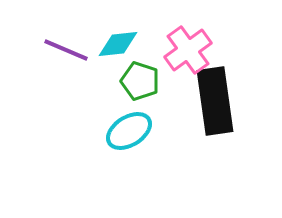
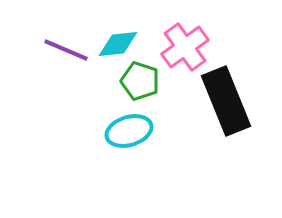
pink cross: moved 3 px left, 3 px up
black rectangle: moved 11 px right; rotated 14 degrees counterclockwise
cyan ellipse: rotated 15 degrees clockwise
